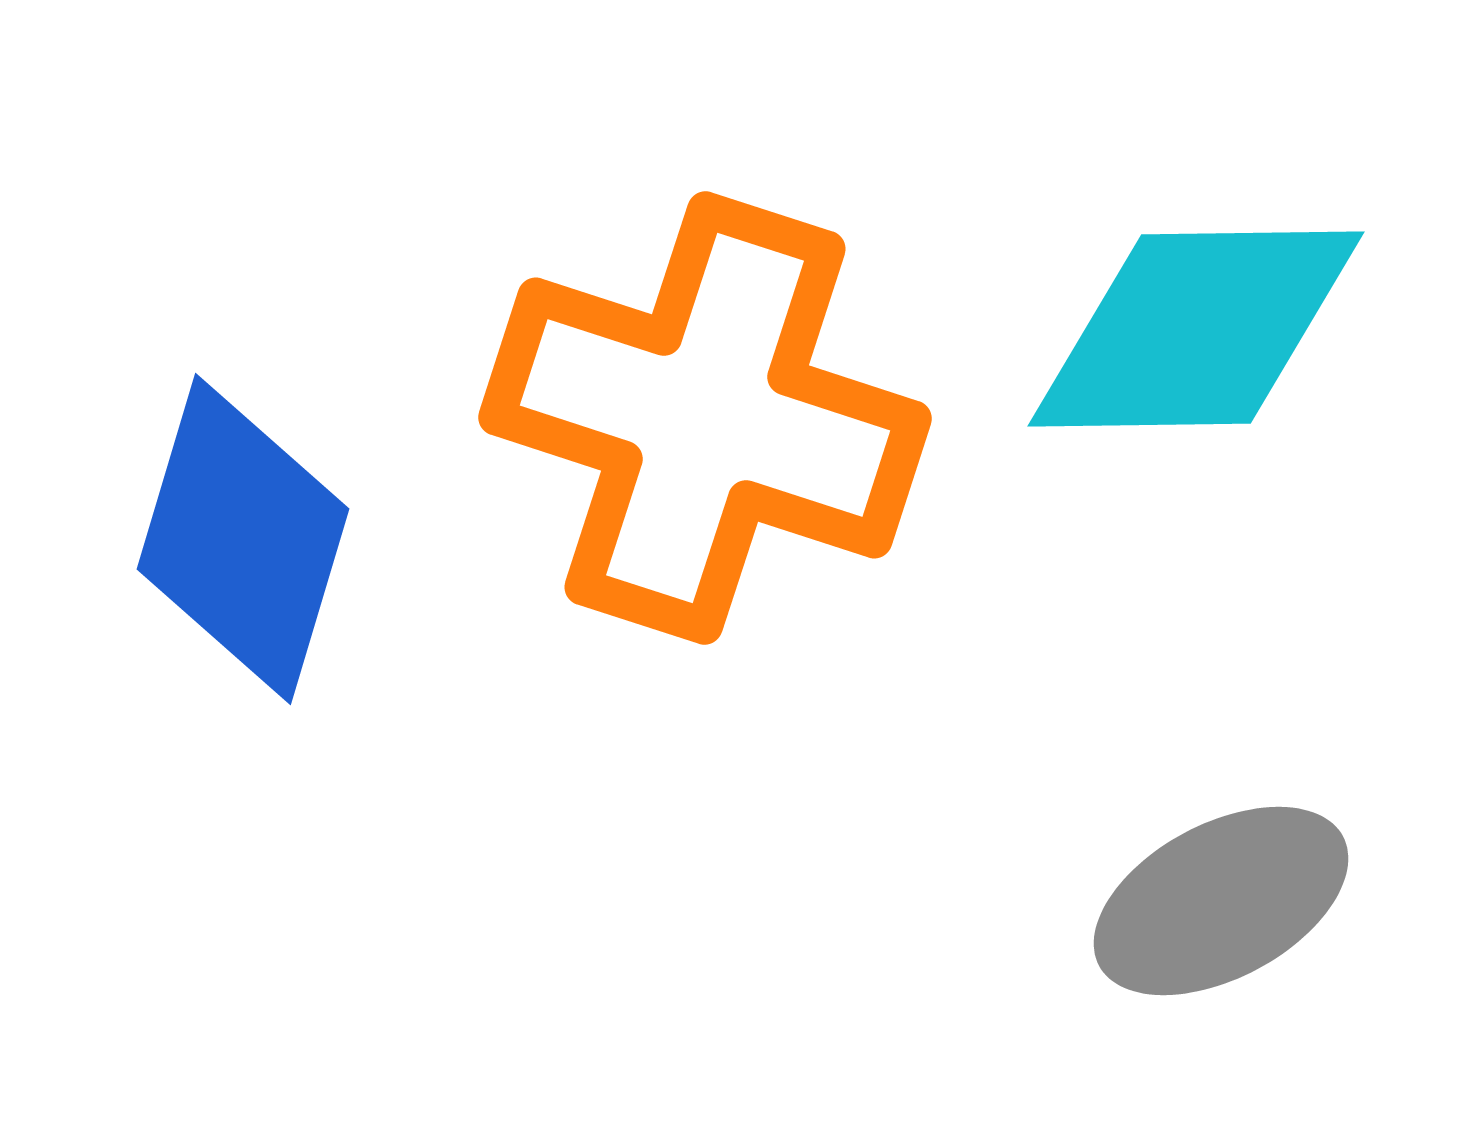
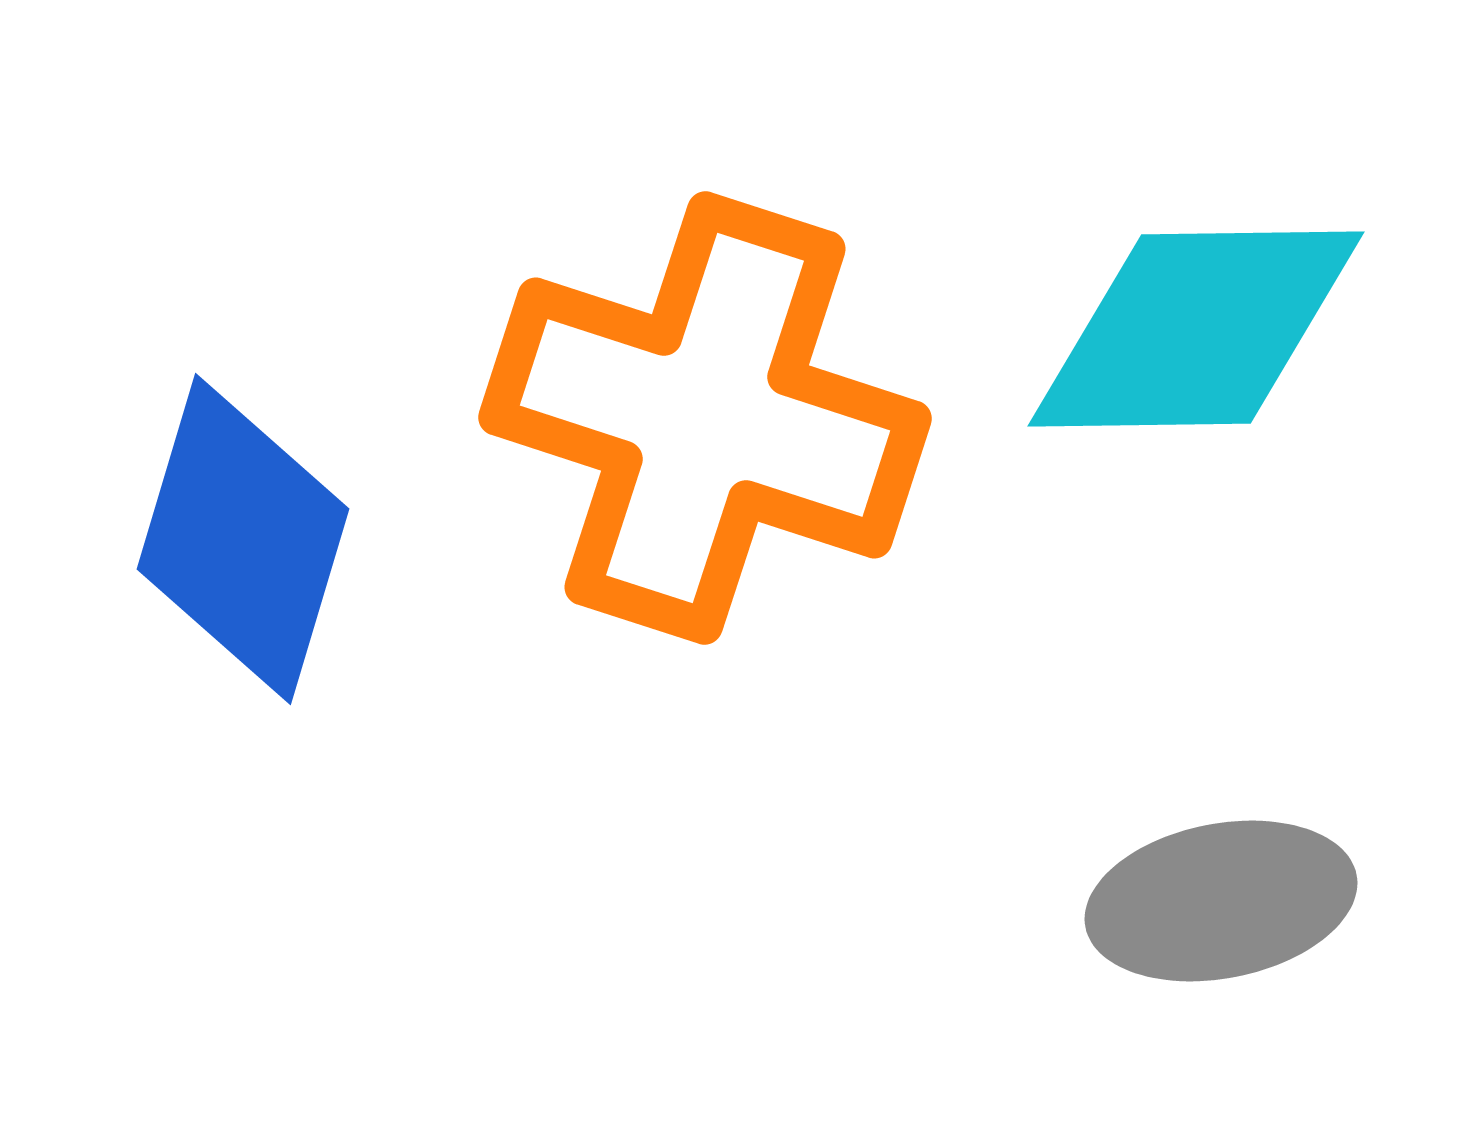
gray ellipse: rotated 17 degrees clockwise
